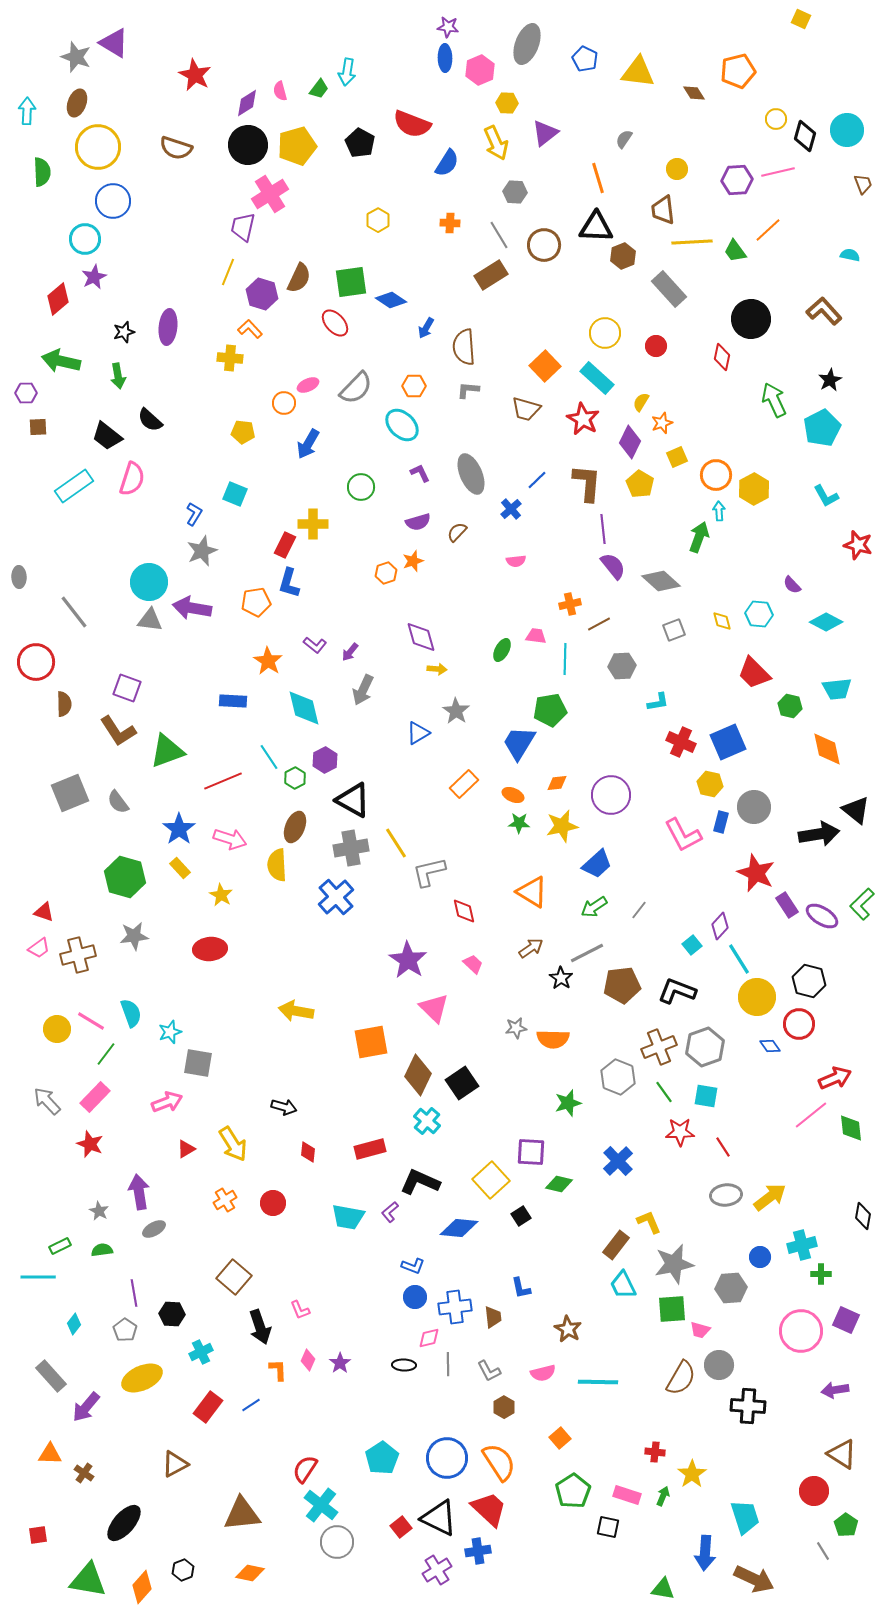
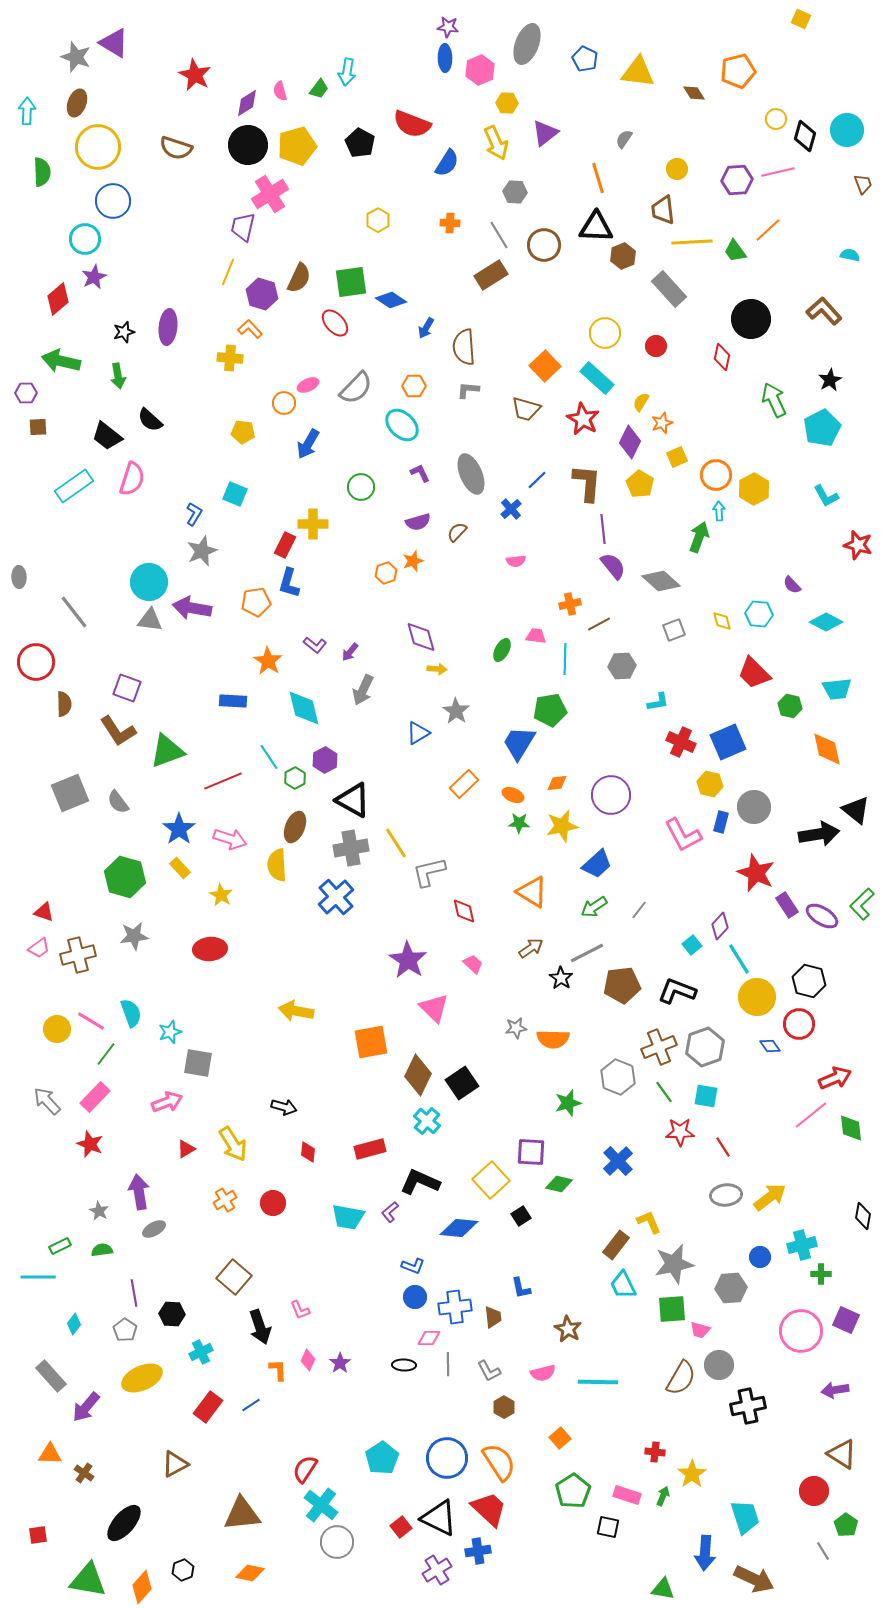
pink diamond at (429, 1338): rotated 15 degrees clockwise
black cross at (748, 1406): rotated 16 degrees counterclockwise
